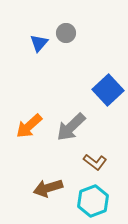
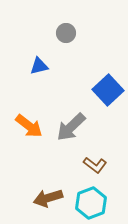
blue triangle: moved 23 px down; rotated 36 degrees clockwise
orange arrow: rotated 100 degrees counterclockwise
brown L-shape: moved 3 px down
brown arrow: moved 10 px down
cyan hexagon: moved 2 px left, 2 px down
